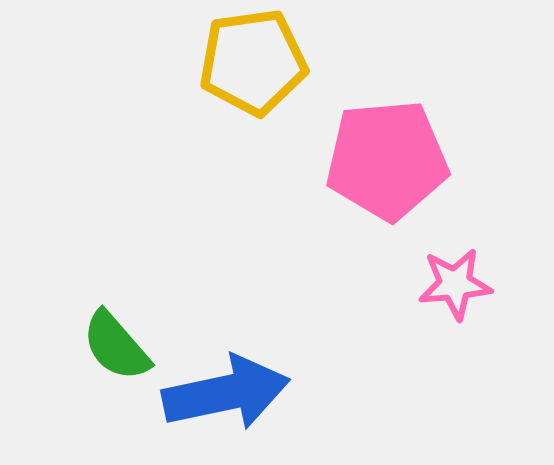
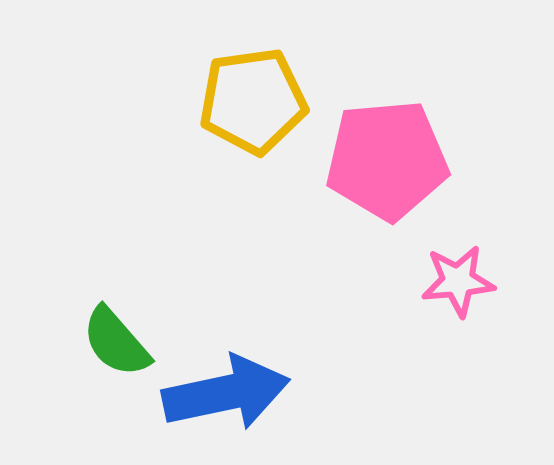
yellow pentagon: moved 39 px down
pink star: moved 3 px right, 3 px up
green semicircle: moved 4 px up
